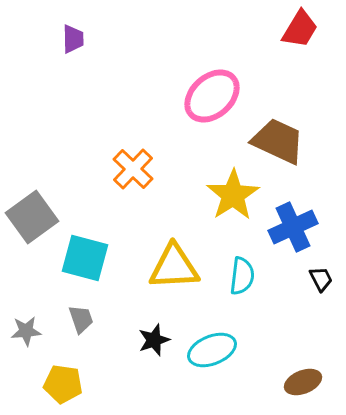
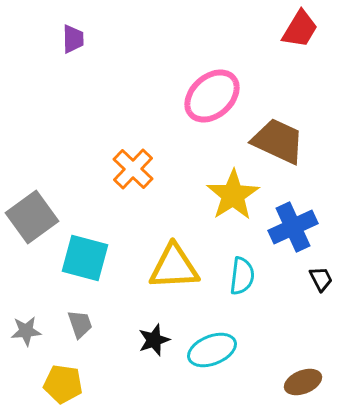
gray trapezoid: moved 1 px left, 5 px down
